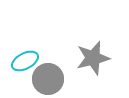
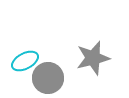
gray circle: moved 1 px up
